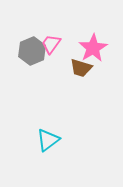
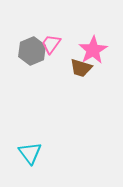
pink star: moved 2 px down
cyan triangle: moved 18 px left, 13 px down; rotated 30 degrees counterclockwise
